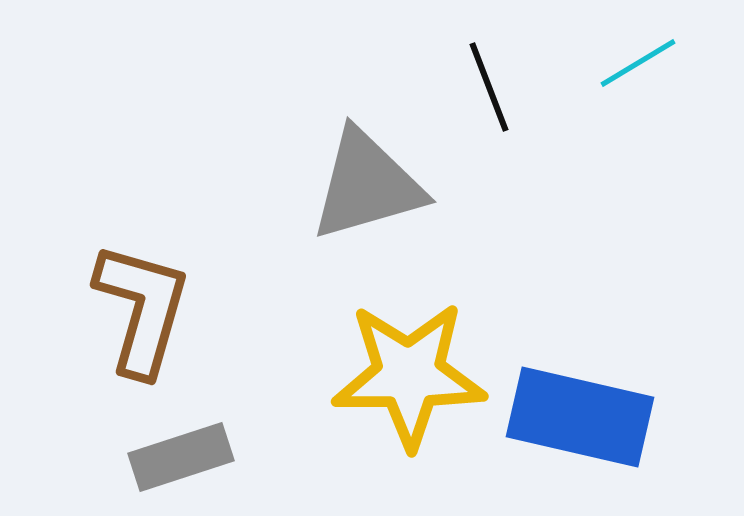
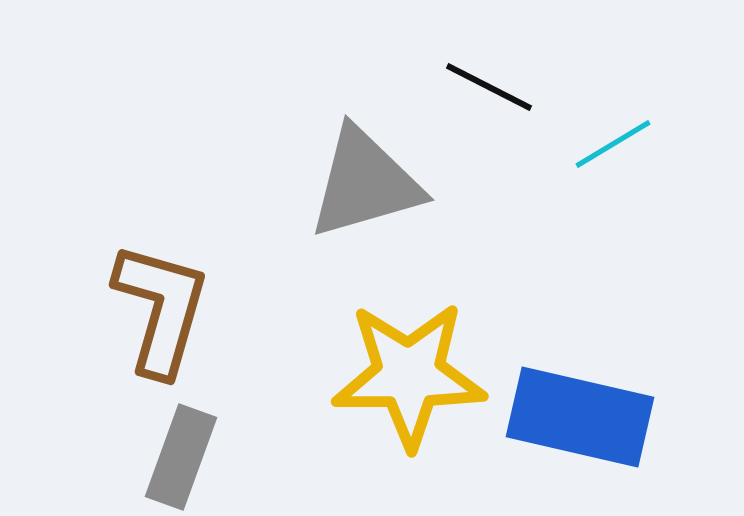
cyan line: moved 25 px left, 81 px down
black line: rotated 42 degrees counterclockwise
gray triangle: moved 2 px left, 2 px up
brown L-shape: moved 19 px right
gray rectangle: rotated 52 degrees counterclockwise
